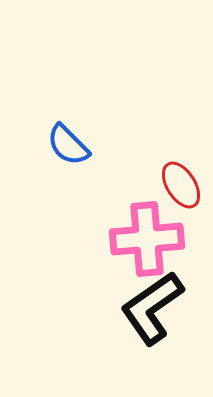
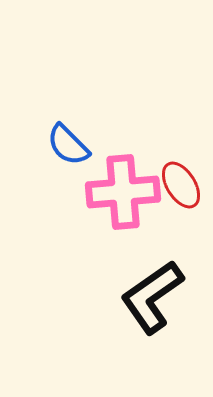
pink cross: moved 24 px left, 47 px up
black L-shape: moved 11 px up
